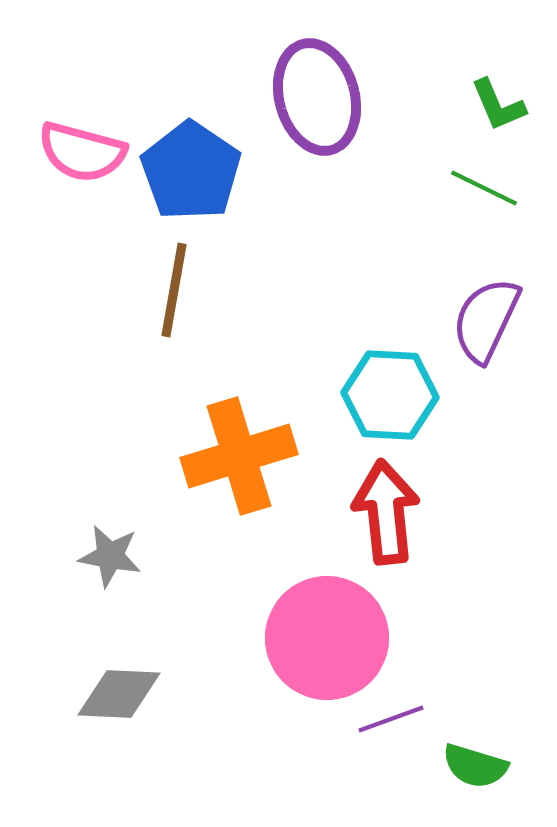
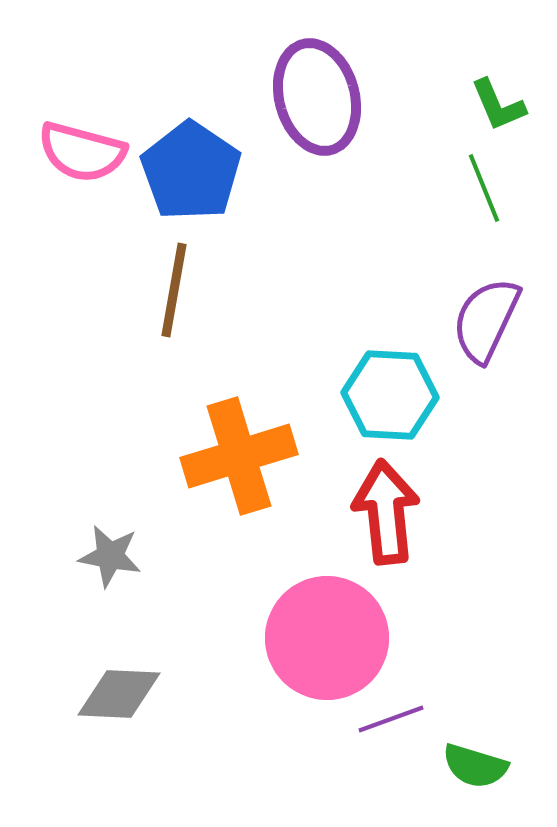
green line: rotated 42 degrees clockwise
